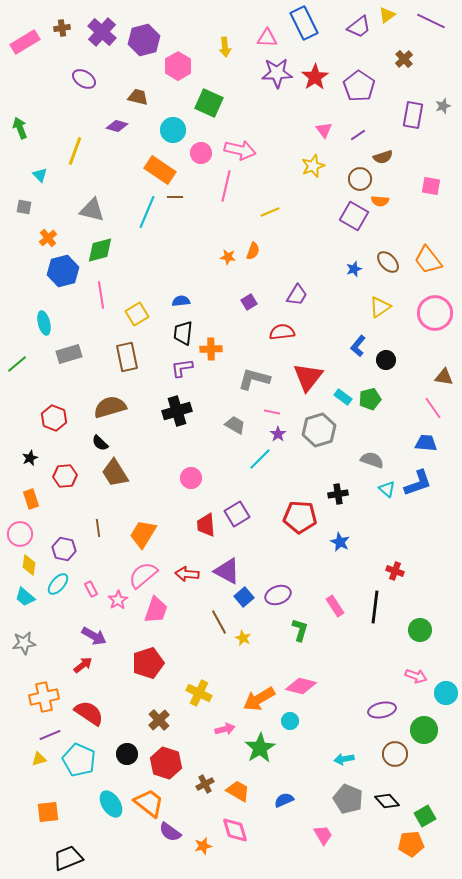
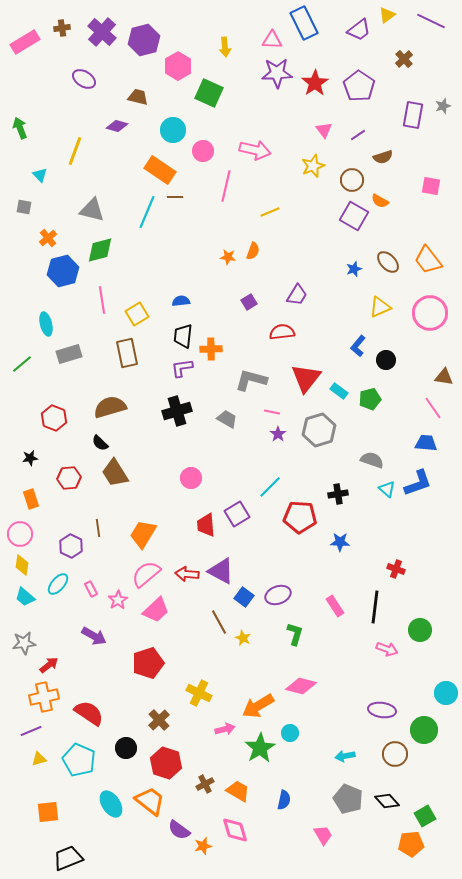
purple trapezoid at (359, 27): moved 3 px down
pink triangle at (267, 38): moved 5 px right, 2 px down
red star at (315, 77): moved 6 px down
green square at (209, 103): moved 10 px up
pink arrow at (240, 150): moved 15 px right
pink circle at (201, 153): moved 2 px right, 2 px up
brown circle at (360, 179): moved 8 px left, 1 px down
orange semicircle at (380, 201): rotated 24 degrees clockwise
pink line at (101, 295): moved 1 px right, 5 px down
yellow triangle at (380, 307): rotated 10 degrees clockwise
pink circle at (435, 313): moved 5 px left
cyan ellipse at (44, 323): moved 2 px right, 1 px down
black trapezoid at (183, 333): moved 3 px down
brown rectangle at (127, 357): moved 4 px up
green line at (17, 364): moved 5 px right
red triangle at (308, 377): moved 2 px left, 1 px down
gray L-shape at (254, 379): moved 3 px left, 1 px down
cyan rectangle at (343, 397): moved 4 px left, 6 px up
gray trapezoid at (235, 425): moved 8 px left, 6 px up
black star at (30, 458): rotated 14 degrees clockwise
cyan line at (260, 459): moved 10 px right, 28 px down
red hexagon at (65, 476): moved 4 px right, 2 px down
blue star at (340, 542): rotated 24 degrees counterclockwise
purple hexagon at (64, 549): moved 7 px right, 3 px up; rotated 15 degrees clockwise
yellow diamond at (29, 565): moved 7 px left
purple triangle at (227, 571): moved 6 px left
red cross at (395, 571): moved 1 px right, 2 px up
pink semicircle at (143, 575): moved 3 px right, 1 px up
blue square at (244, 597): rotated 12 degrees counterclockwise
pink trapezoid at (156, 610): rotated 28 degrees clockwise
green L-shape at (300, 630): moved 5 px left, 4 px down
red arrow at (83, 665): moved 34 px left
pink arrow at (416, 676): moved 29 px left, 27 px up
orange arrow at (259, 699): moved 1 px left, 7 px down
purple ellipse at (382, 710): rotated 20 degrees clockwise
cyan circle at (290, 721): moved 12 px down
purple line at (50, 735): moved 19 px left, 4 px up
black circle at (127, 754): moved 1 px left, 6 px up
cyan arrow at (344, 759): moved 1 px right, 3 px up
blue semicircle at (284, 800): rotated 126 degrees clockwise
orange trapezoid at (149, 803): moved 1 px right, 2 px up
purple semicircle at (170, 832): moved 9 px right, 2 px up
